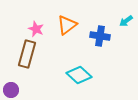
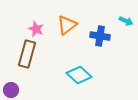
cyan arrow: rotated 120 degrees counterclockwise
